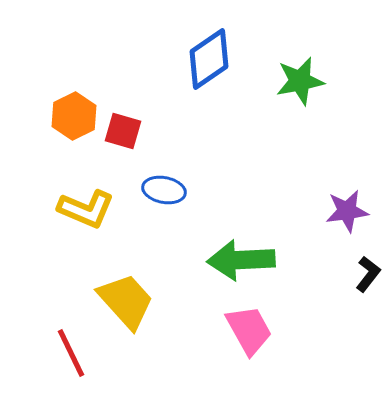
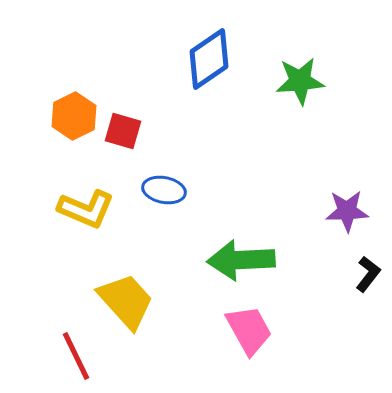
green star: rotated 6 degrees clockwise
purple star: rotated 6 degrees clockwise
red line: moved 5 px right, 3 px down
